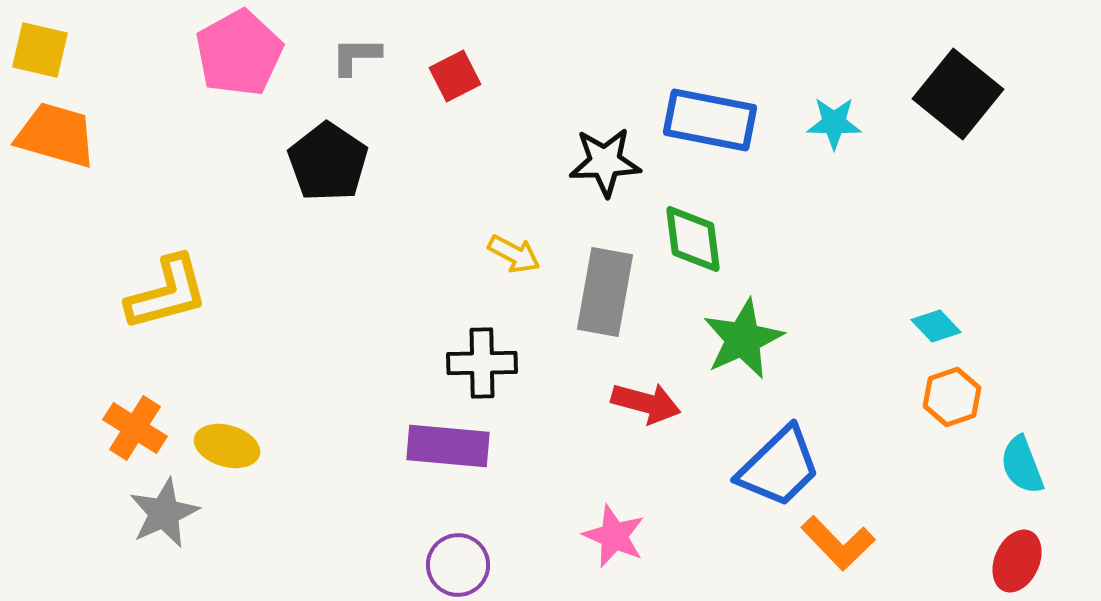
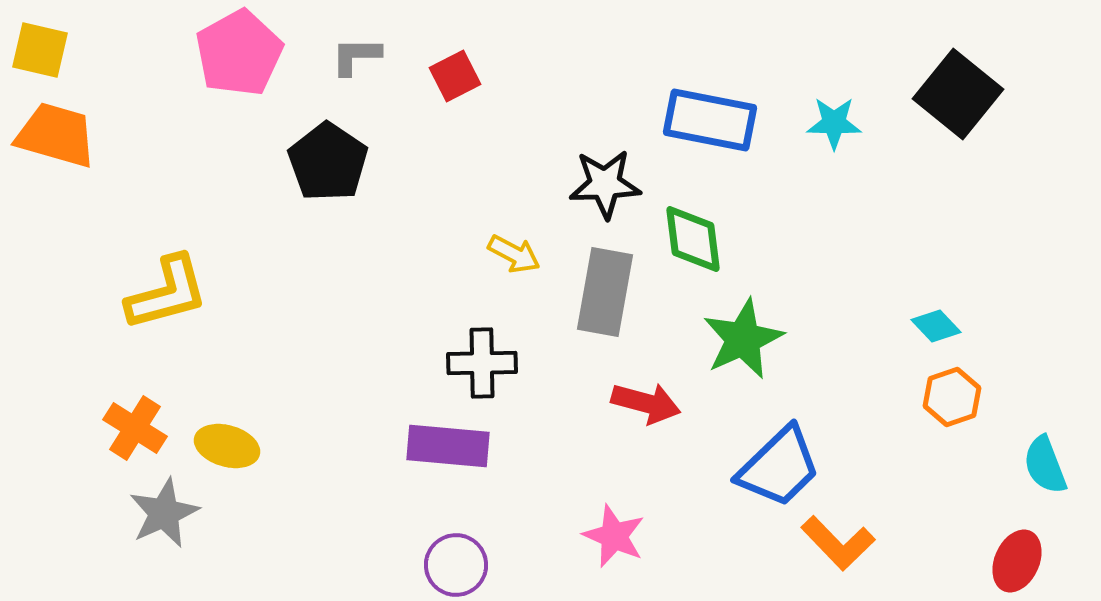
black star: moved 22 px down
cyan semicircle: moved 23 px right
purple circle: moved 2 px left
